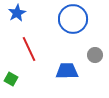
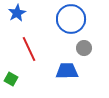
blue circle: moved 2 px left
gray circle: moved 11 px left, 7 px up
